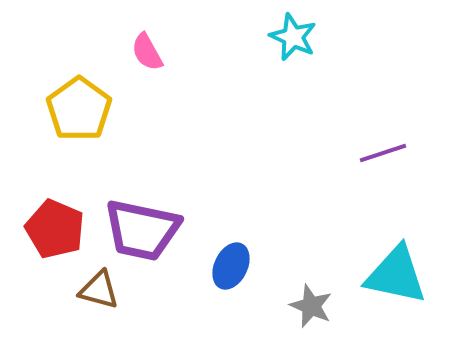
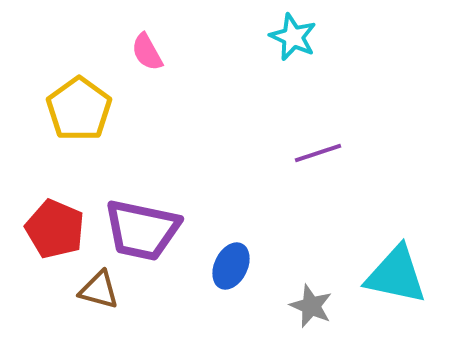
purple line: moved 65 px left
